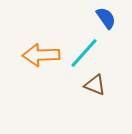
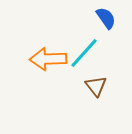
orange arrow: moved 7 px right, 4 px down
brown triangle: moved 1 px right, 1 px down; rotated 30 degrees clockwise
